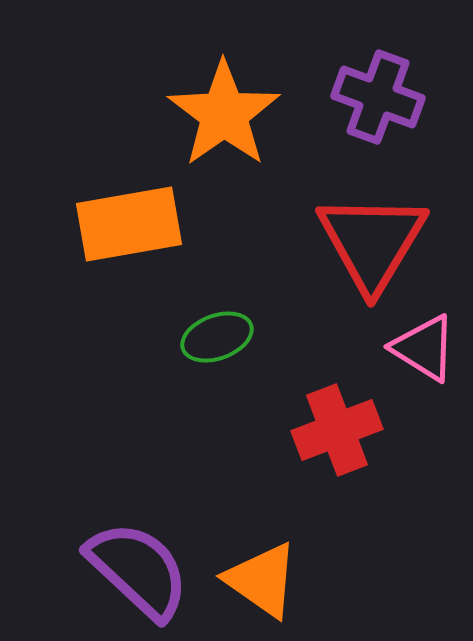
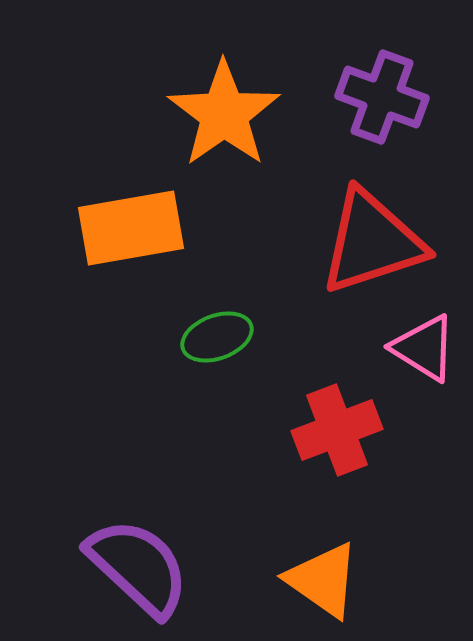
purple cross: moved 4 px right
orange rectangle: moved 2 px right, 4 px down
red triangle: rotated 41 degrees clockwise
purple semicircle: moved 3 px up
orange triangle: moved 61 px right
